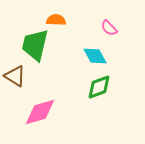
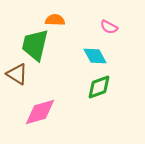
orange semicircle: moved 1 px left
pink semicircle: moved 1 px up; rotated 18 degrees counterclockwise
brown triangle: moved 2 px right, 2 px up
